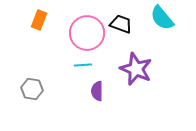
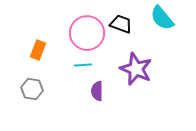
orange rectangle: moved 1 px left, 30 px down
